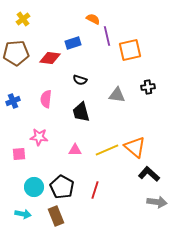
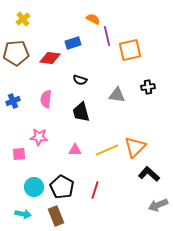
orange triangle: rotated 35 degrees clockwise
gray arrow: moved 1 px right, 3 px down; rotated 150 degrees clockwise
